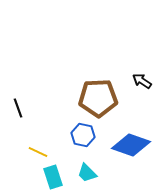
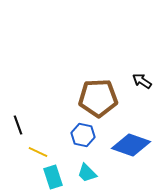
black line: moved 17 px down
